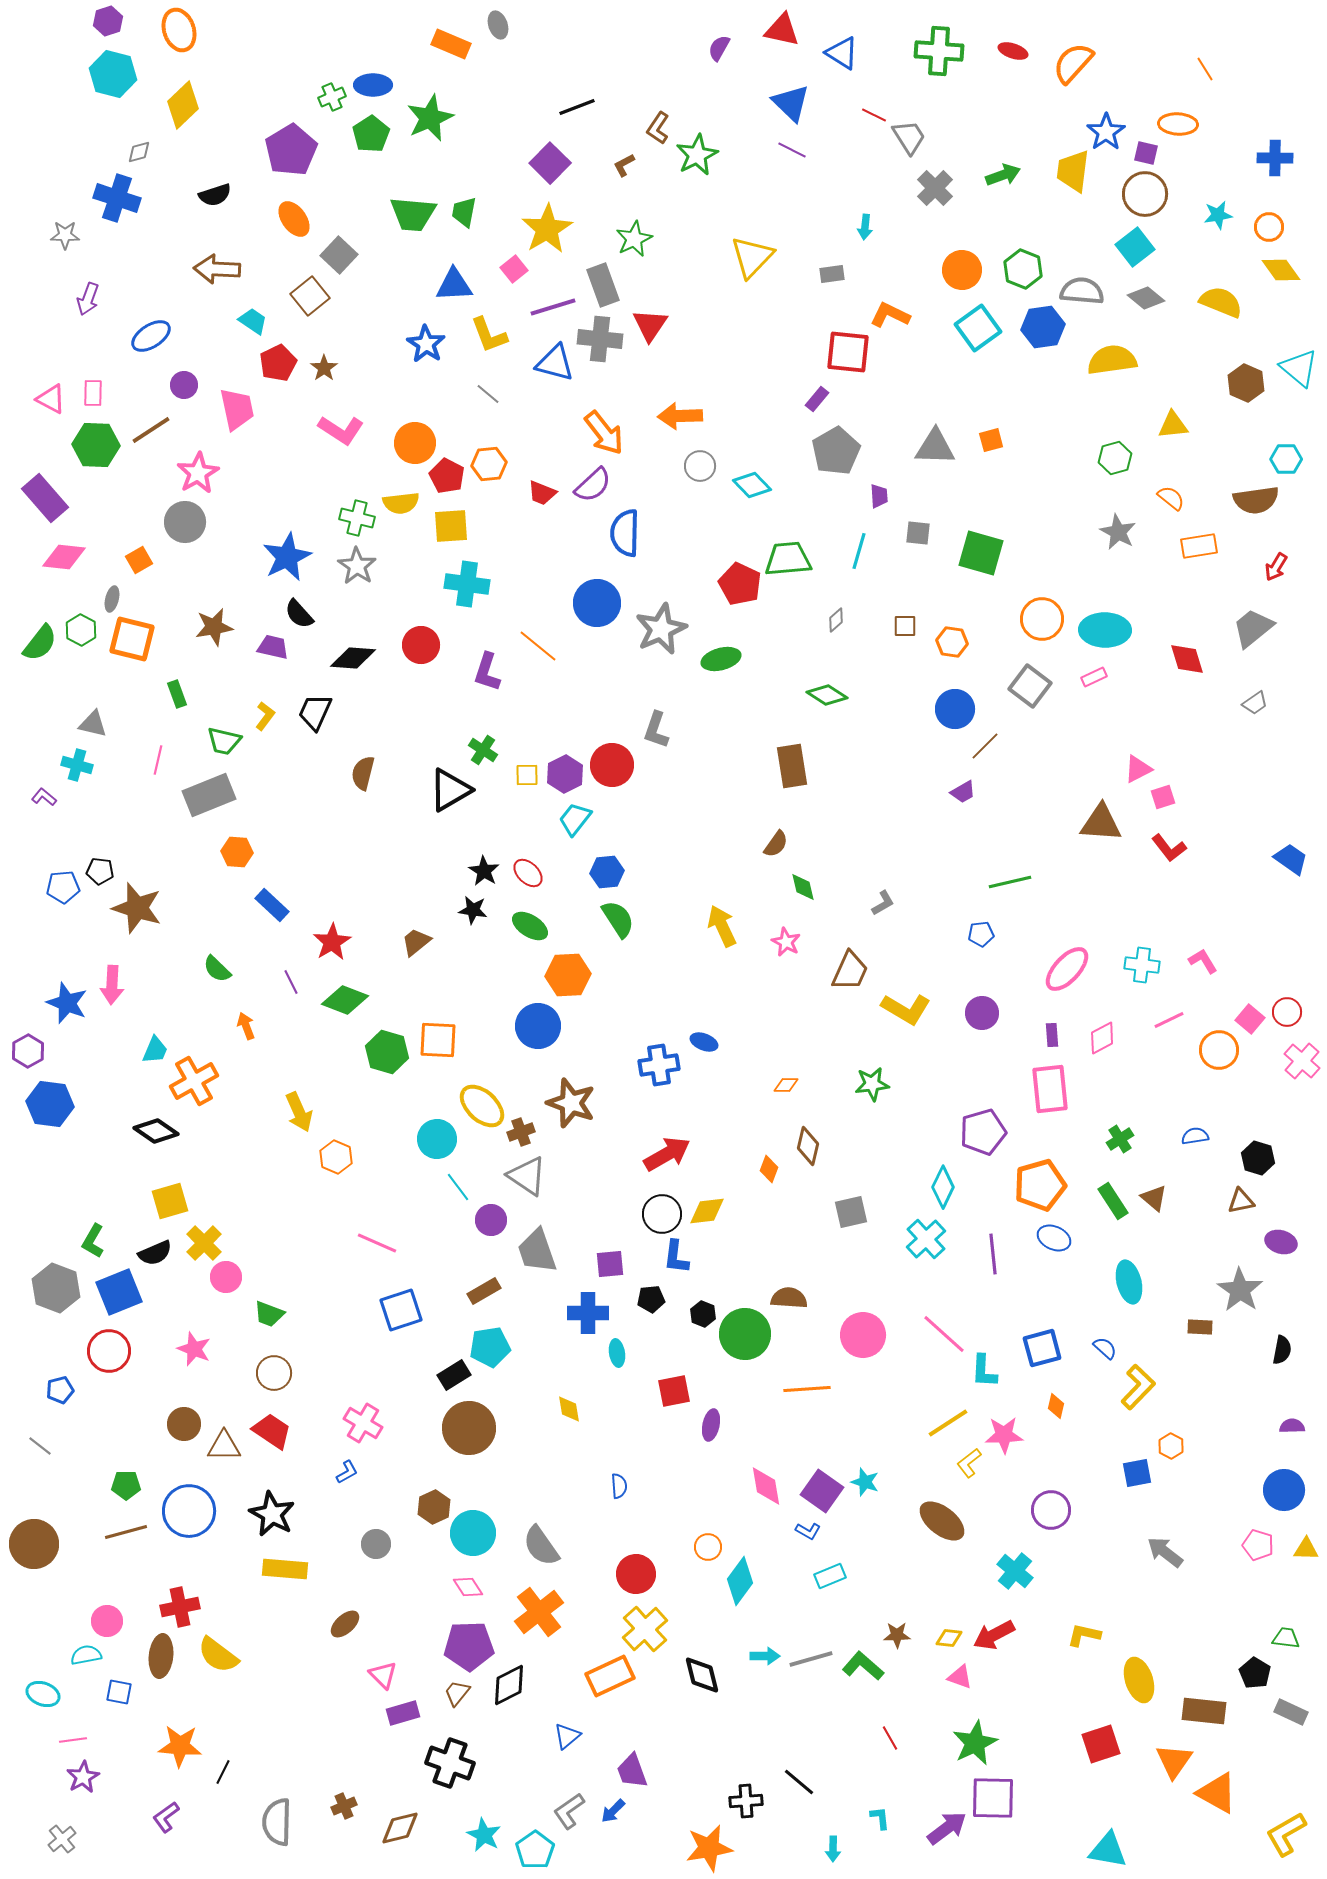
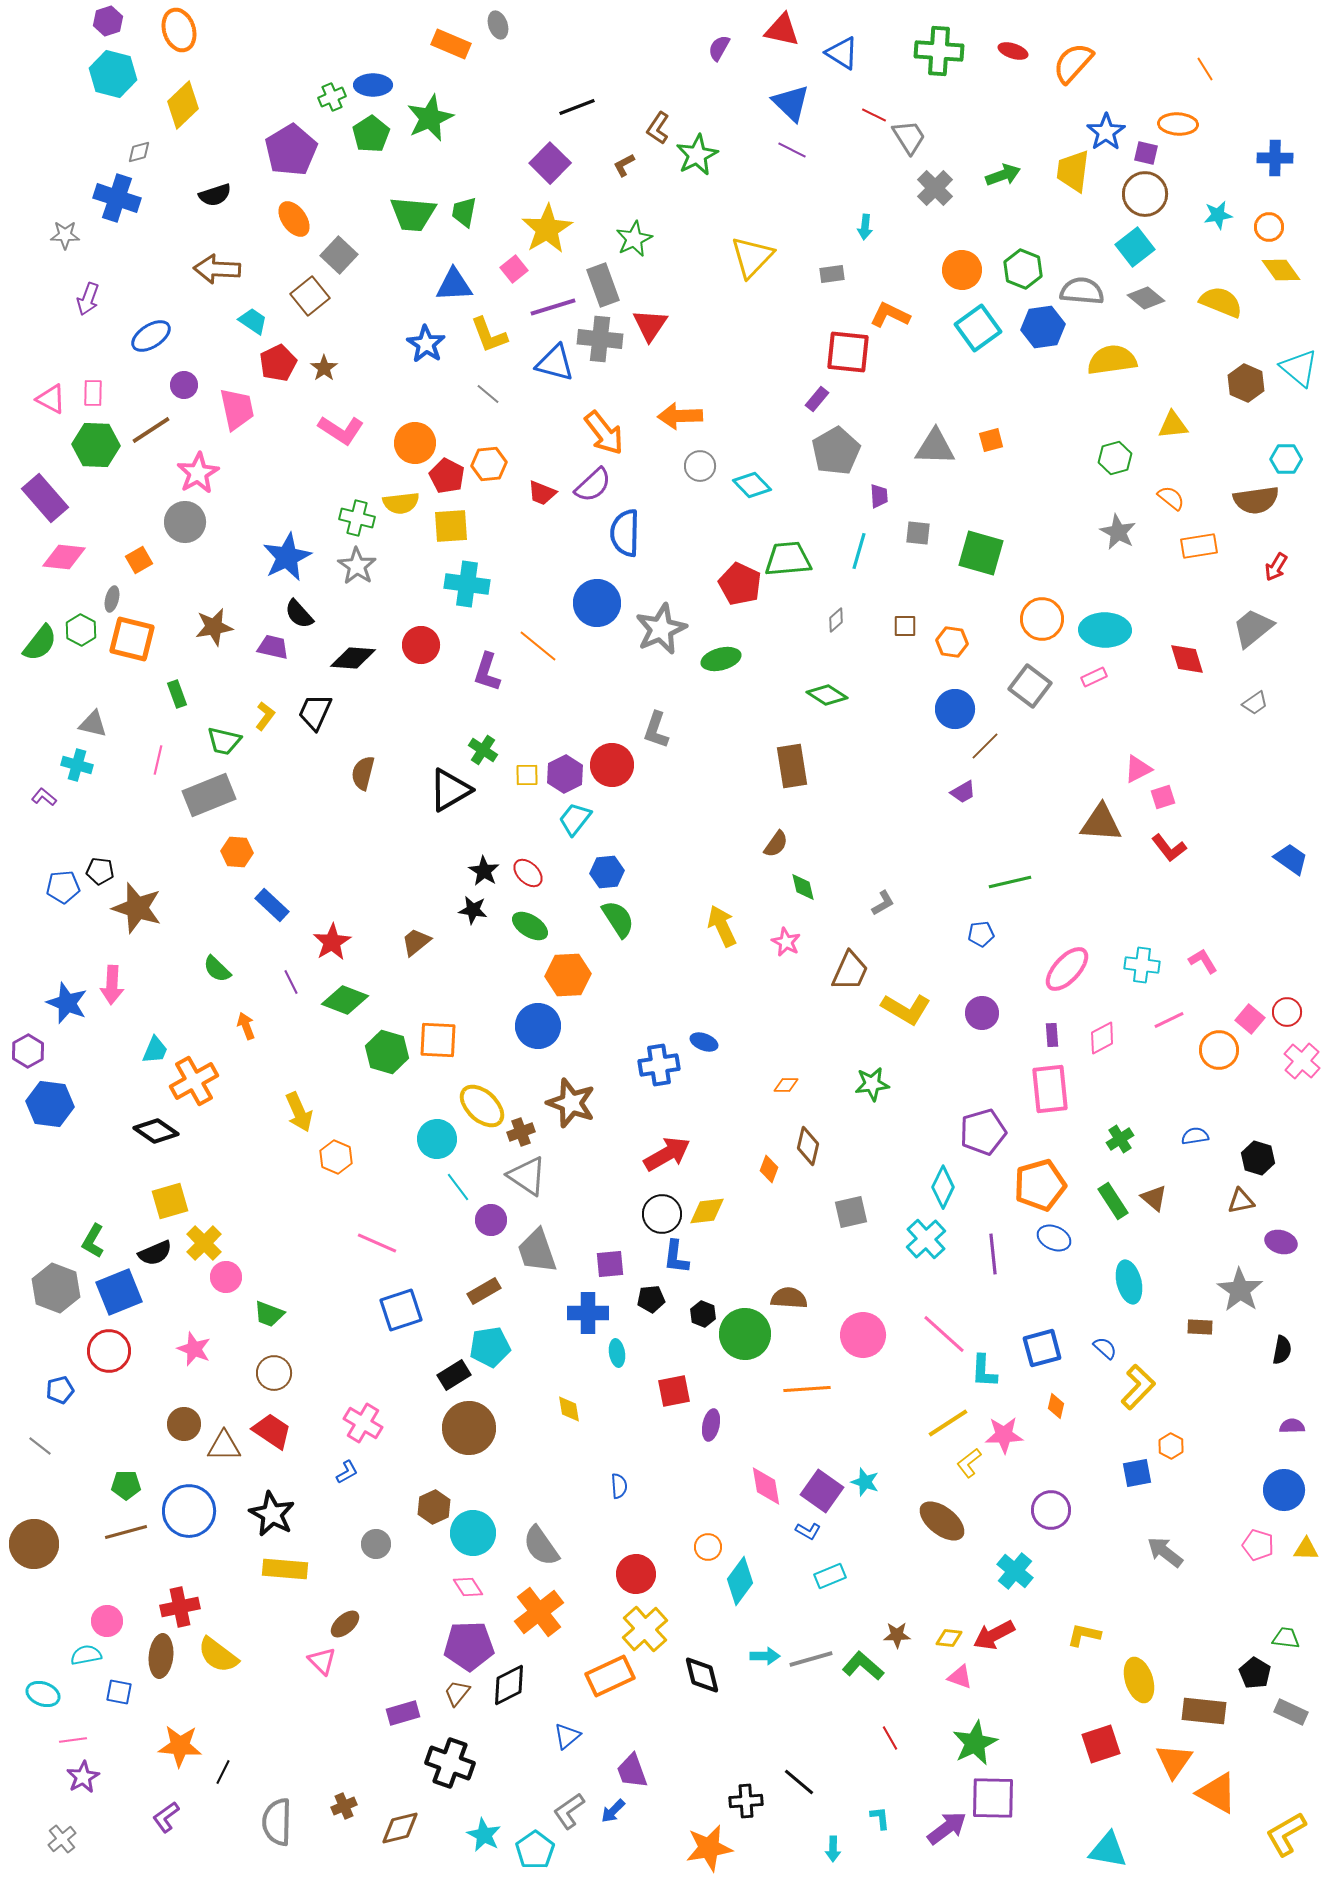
pink triangle at (383, 1675): moved 61 px left, 14 px up
